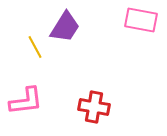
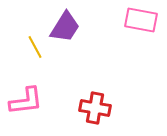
red cross: moved 1 px right, 1 px down
